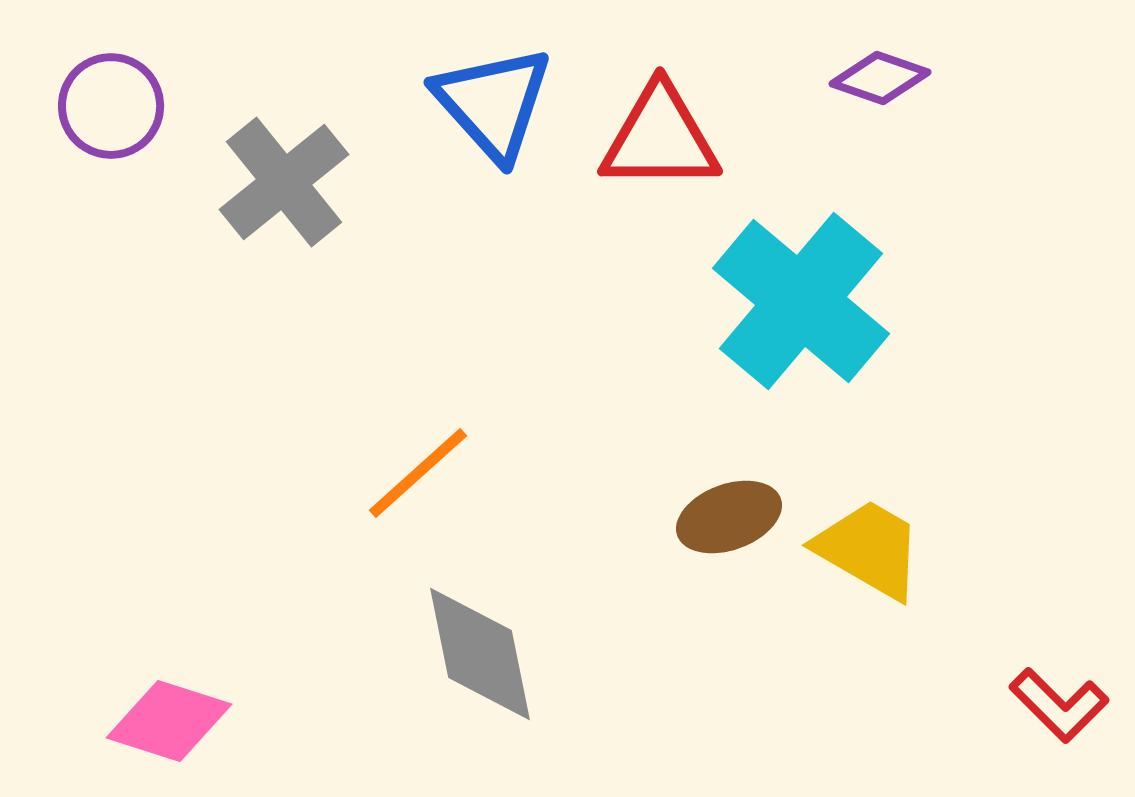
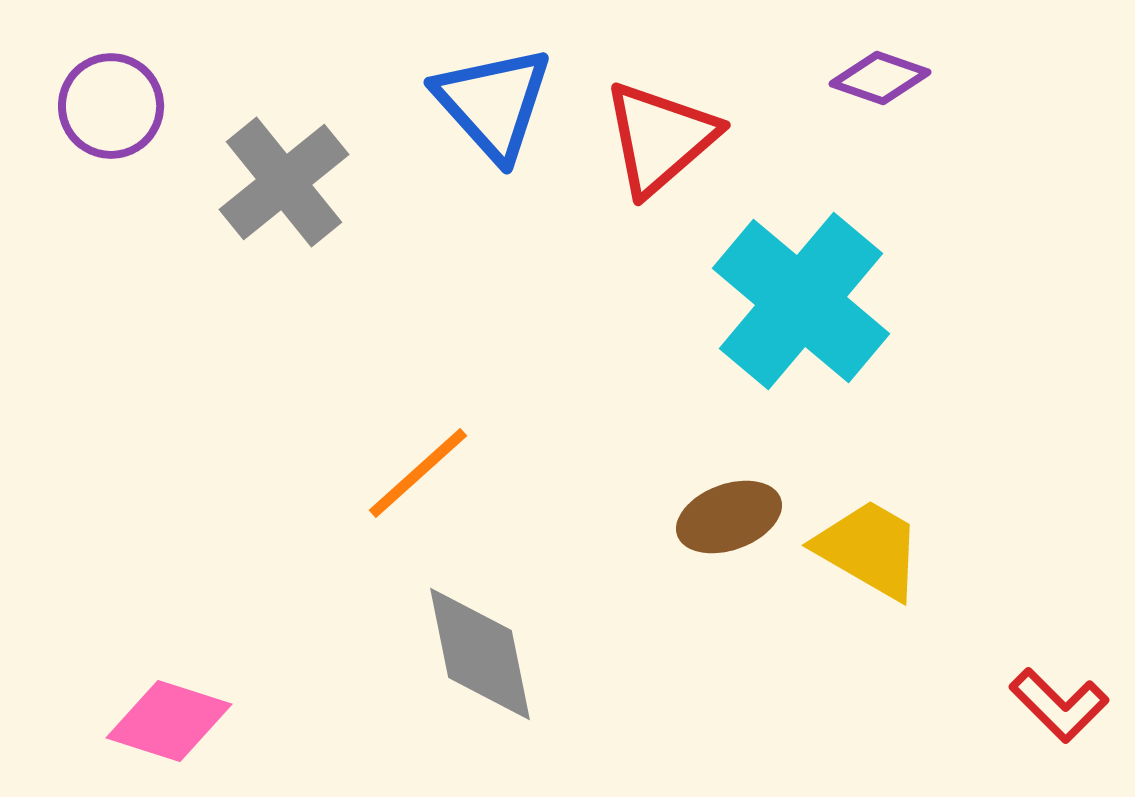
red triangle: rotated 41 degrees counterclockwise
